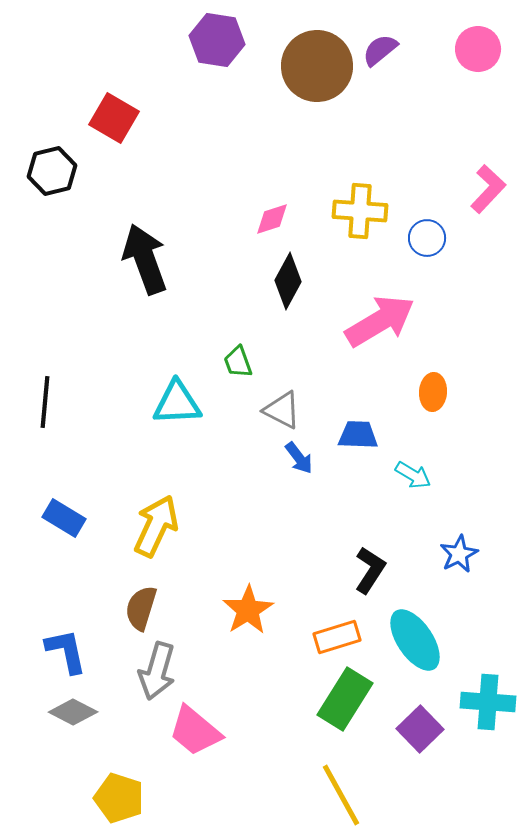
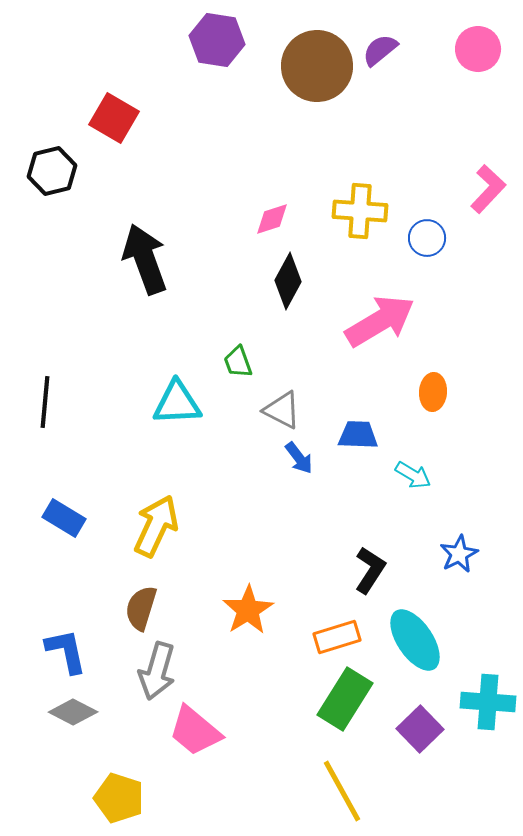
yellow line: moved 1 px right, 4 px up
